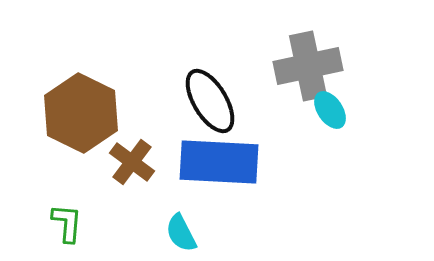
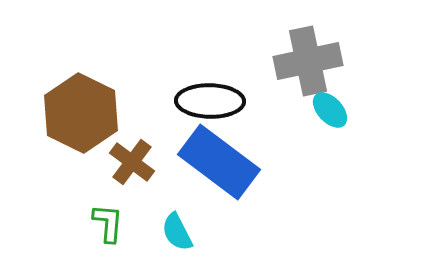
gray cross: moved 5 px up
black ellipse: rotated 58 degrees counterclockwise
cyan ellipse: rotated 9 degrees counterclockwise
blue rectangle: rotated 34 degrees clockwise
green L-shape: moved 41 px right
cyan semicircle: moved 4 px left, 1 px up
